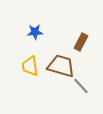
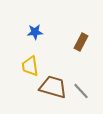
brown trapezoid: moved 8 px left, 21 px down
gray line: moved 5 px down
